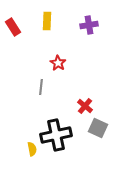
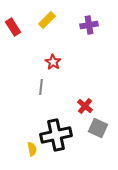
yellow rectangle: moved 1 px up; rotated 42 degrees clockwise
red star: moved 5 px left, 1 px up
